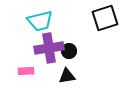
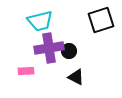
black square: moved 4 px left, 2 px down
black triangle: moved 9 px right, 1 px down; rotated 36 degrees clockwise
